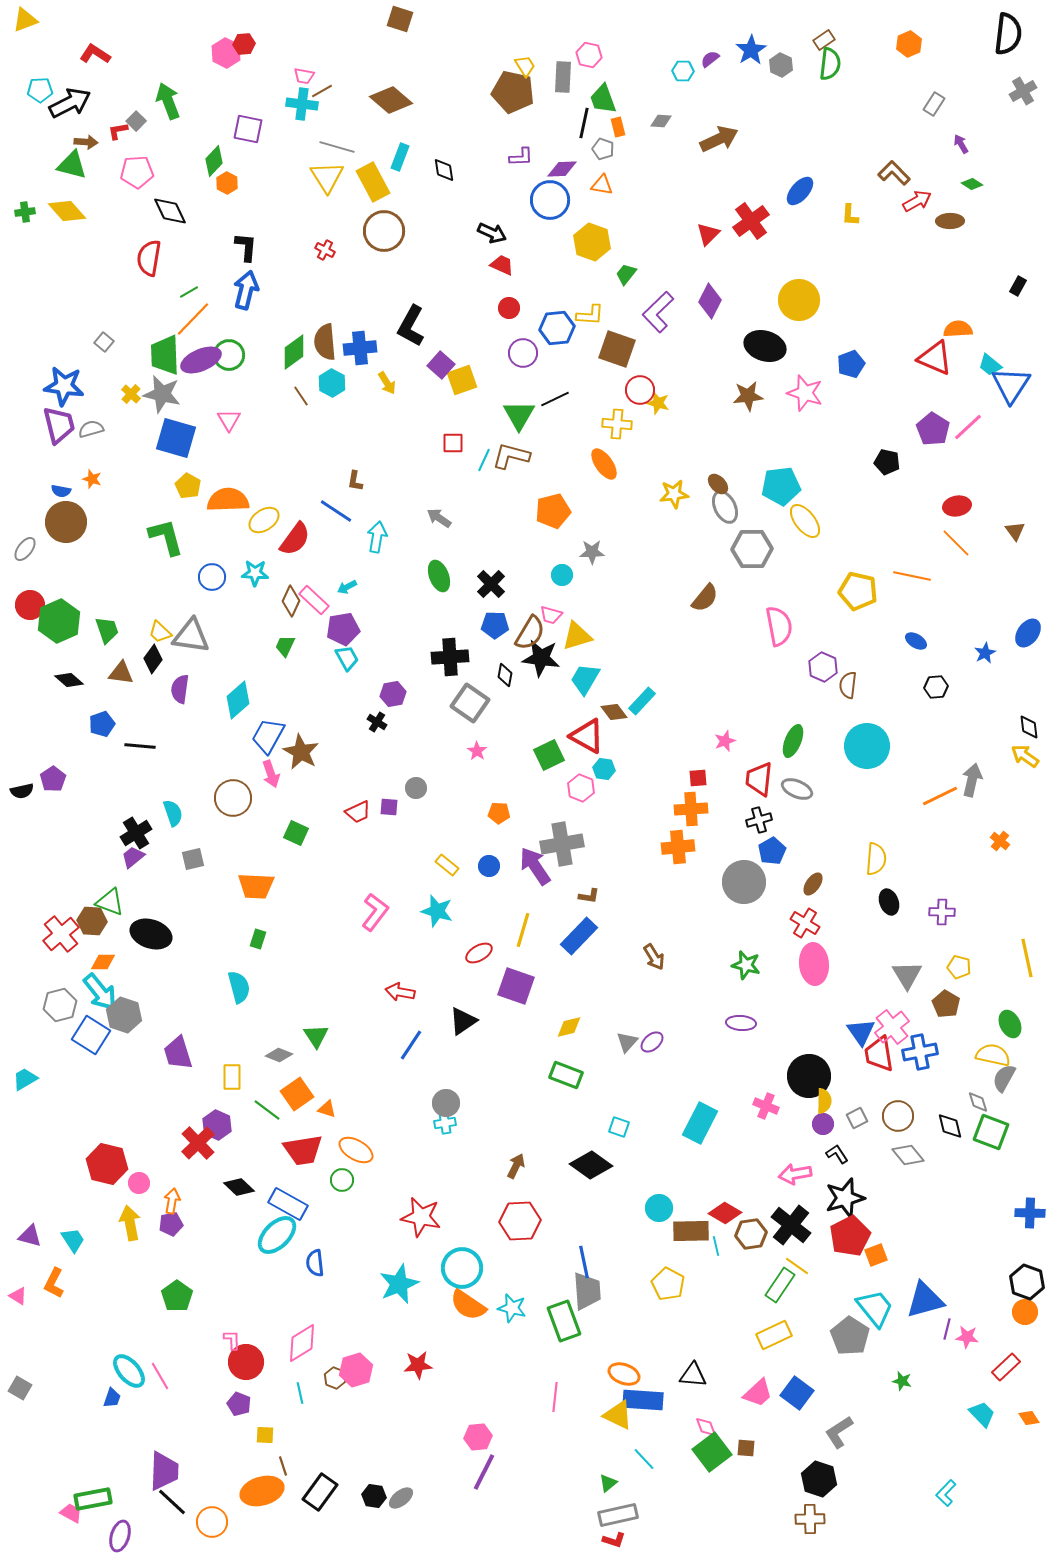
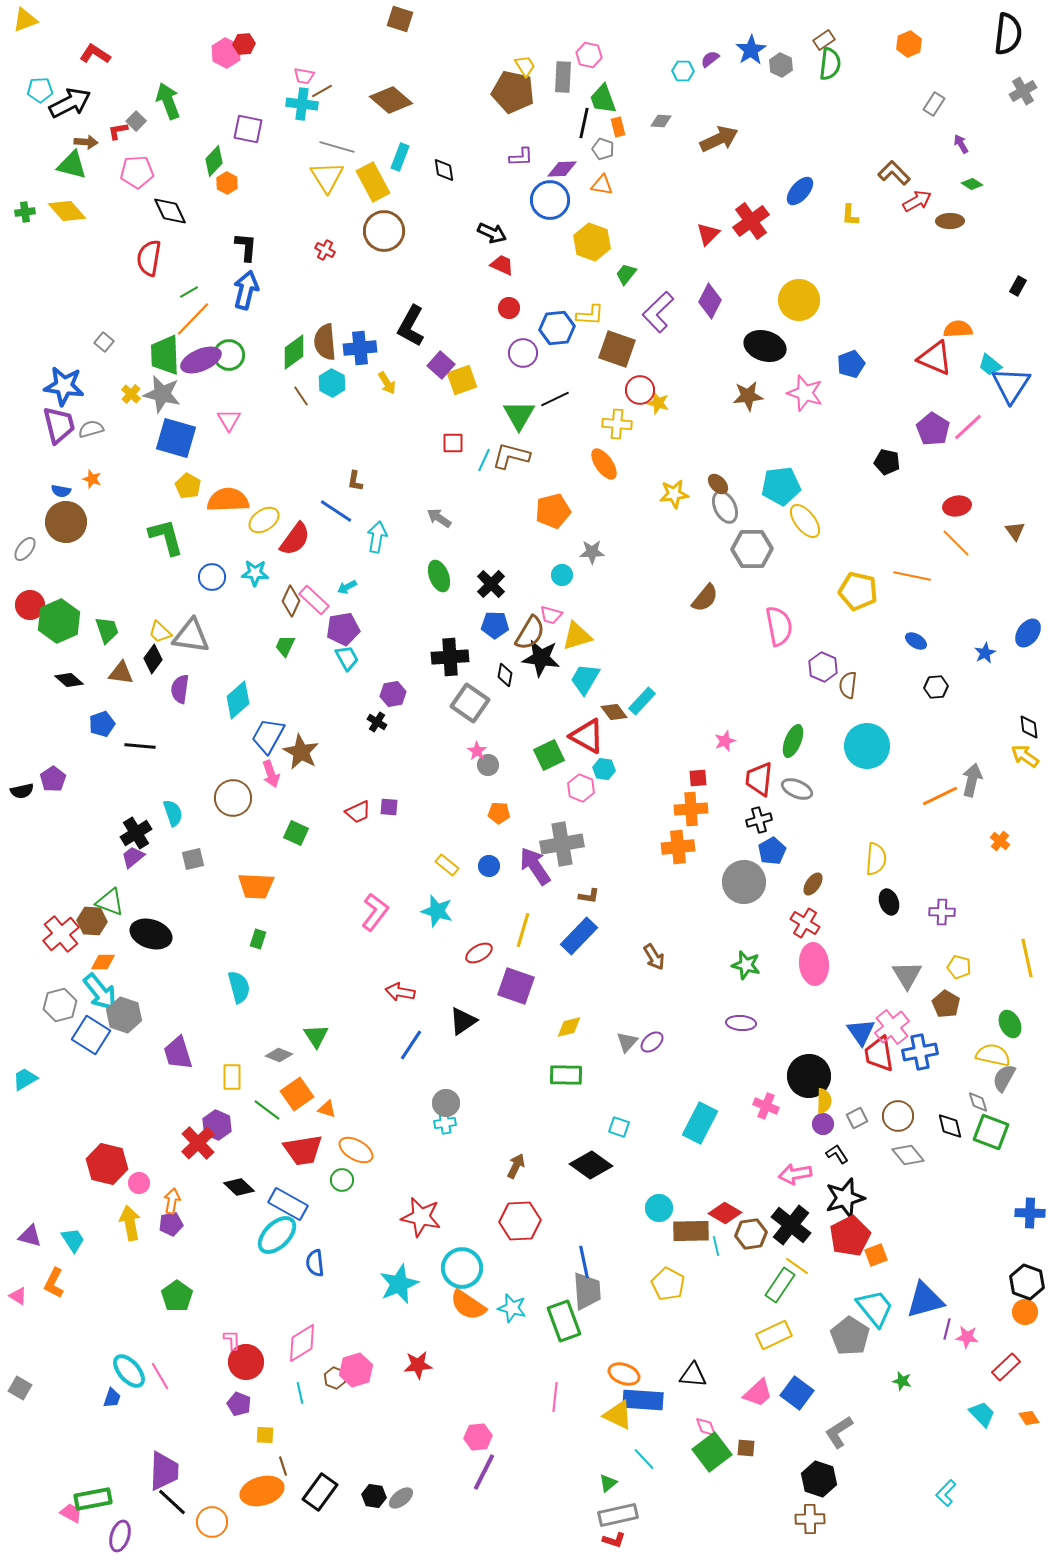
gray circle at (416, 788): moved 72 px right, 23 px up
green rectangle at (566, 1075): rotated 20 degrees counterclockwise
